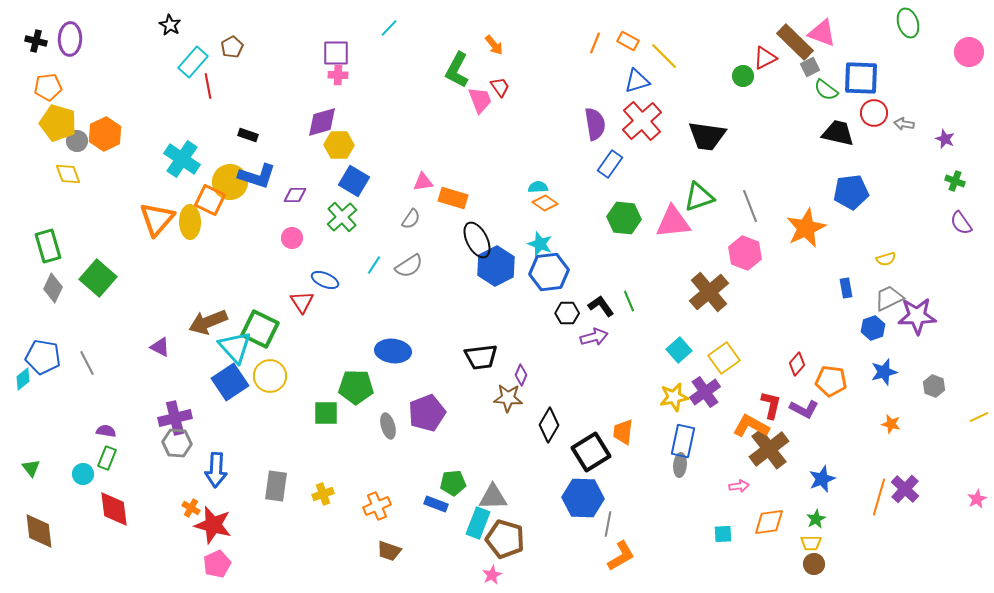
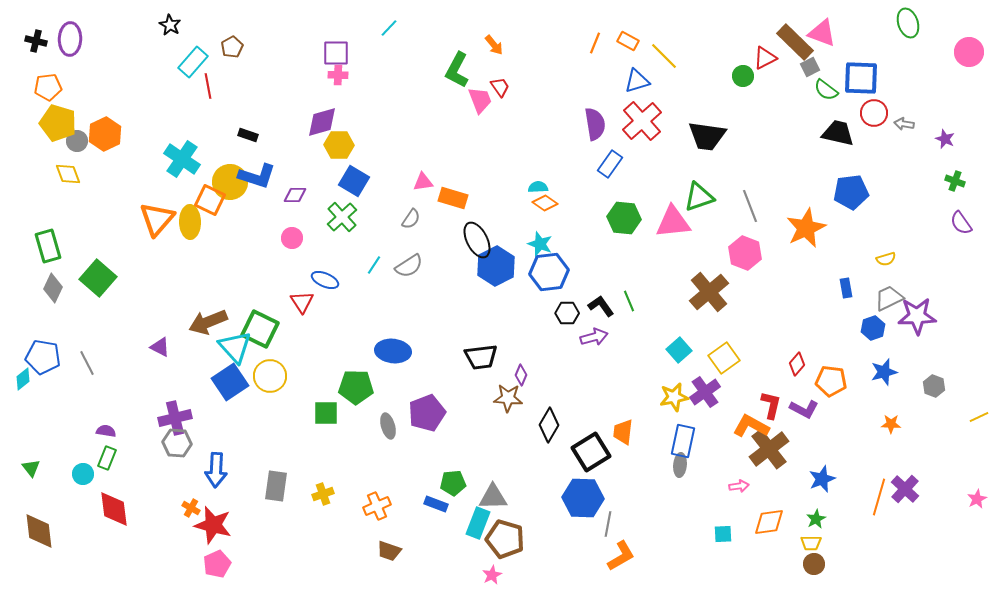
orange star at (891, 424): rotated 12 degrees counterclockwise
